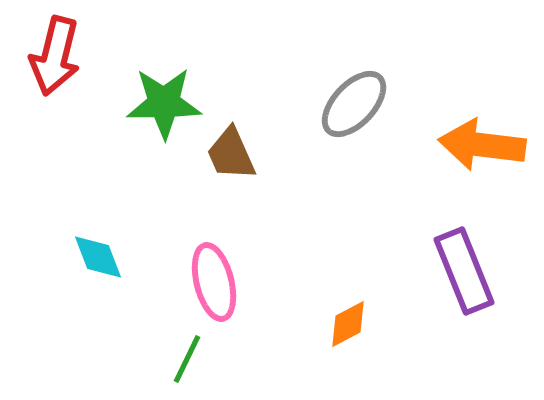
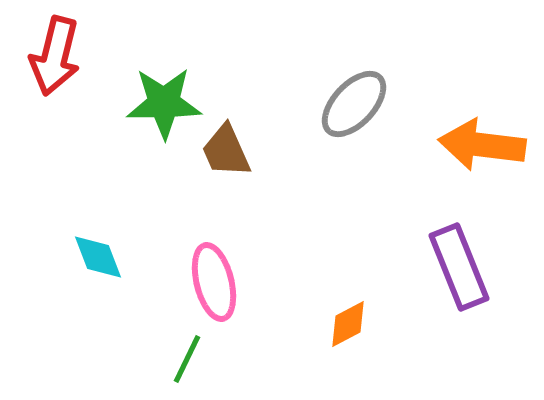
brown trapezoid: moved 5 px left, 3 px up
purple rectangle: moved 5 px left, 4 px up
